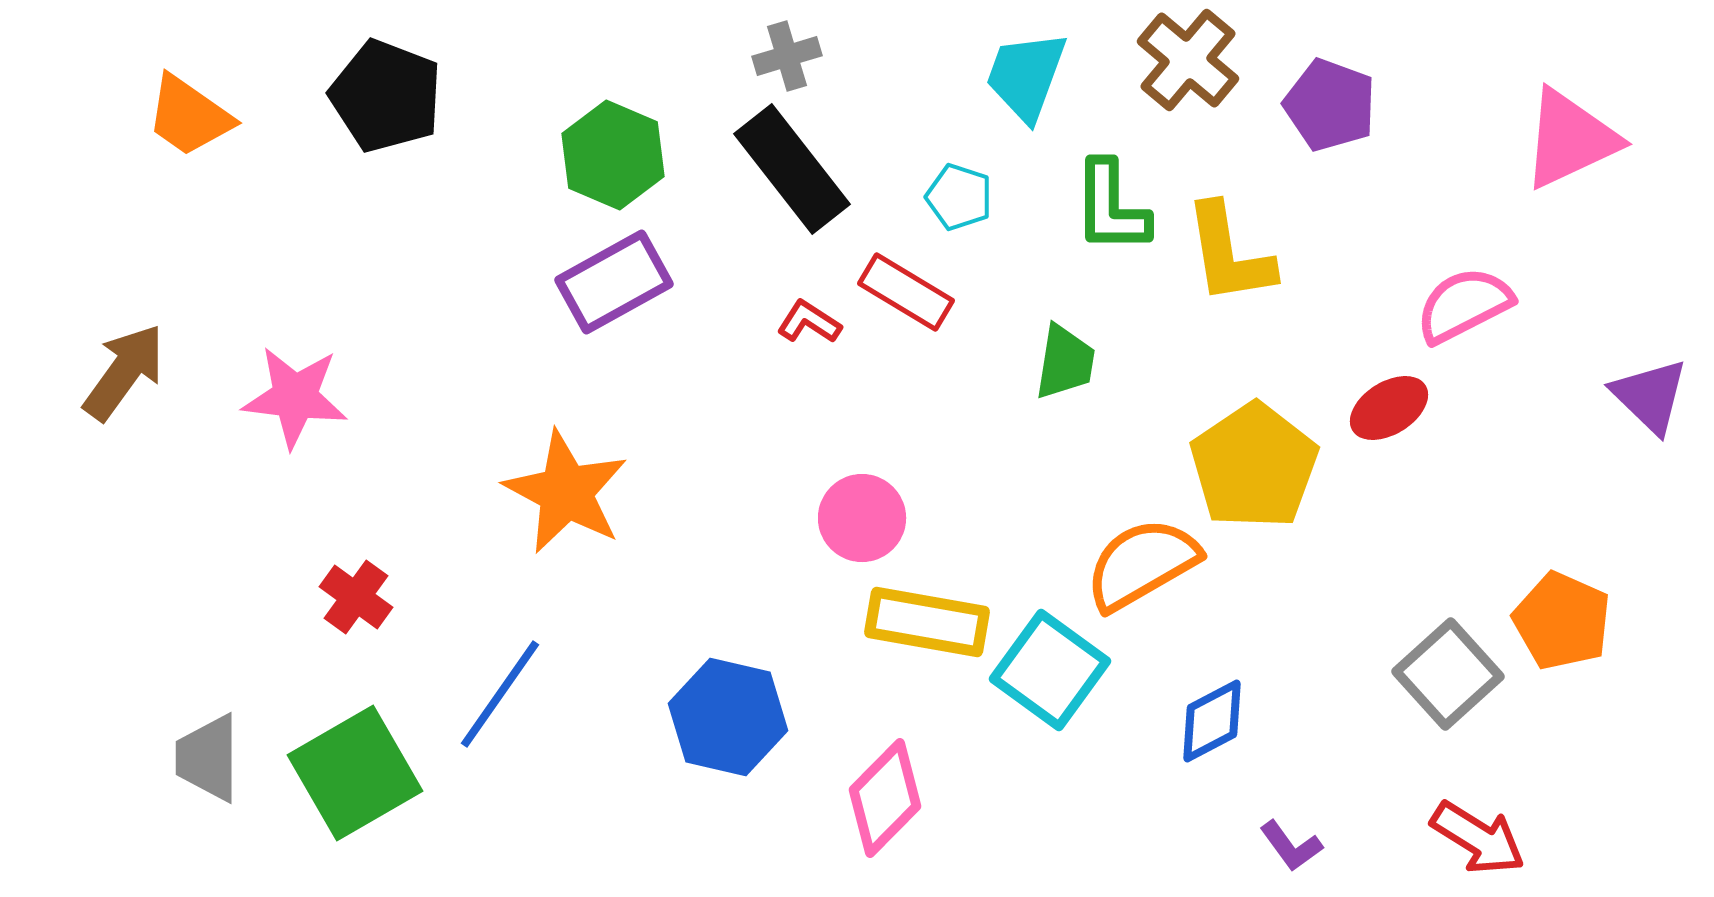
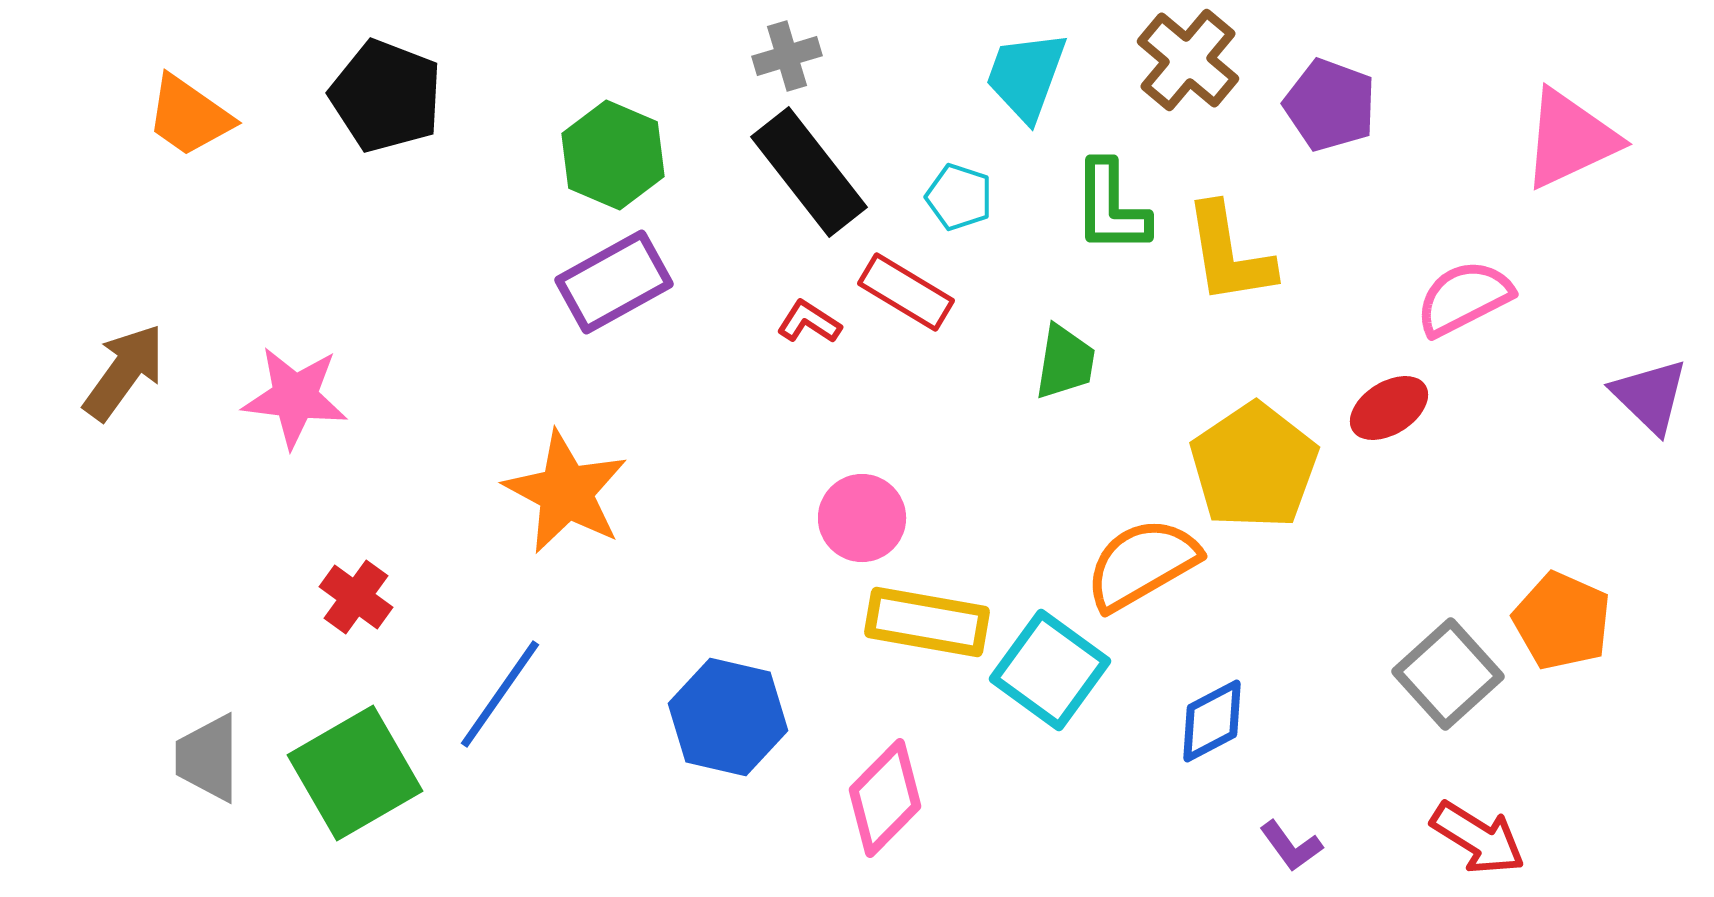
black rectangle: moved 17 px right, 3 px down
pink semicircle: moved 7 px up
